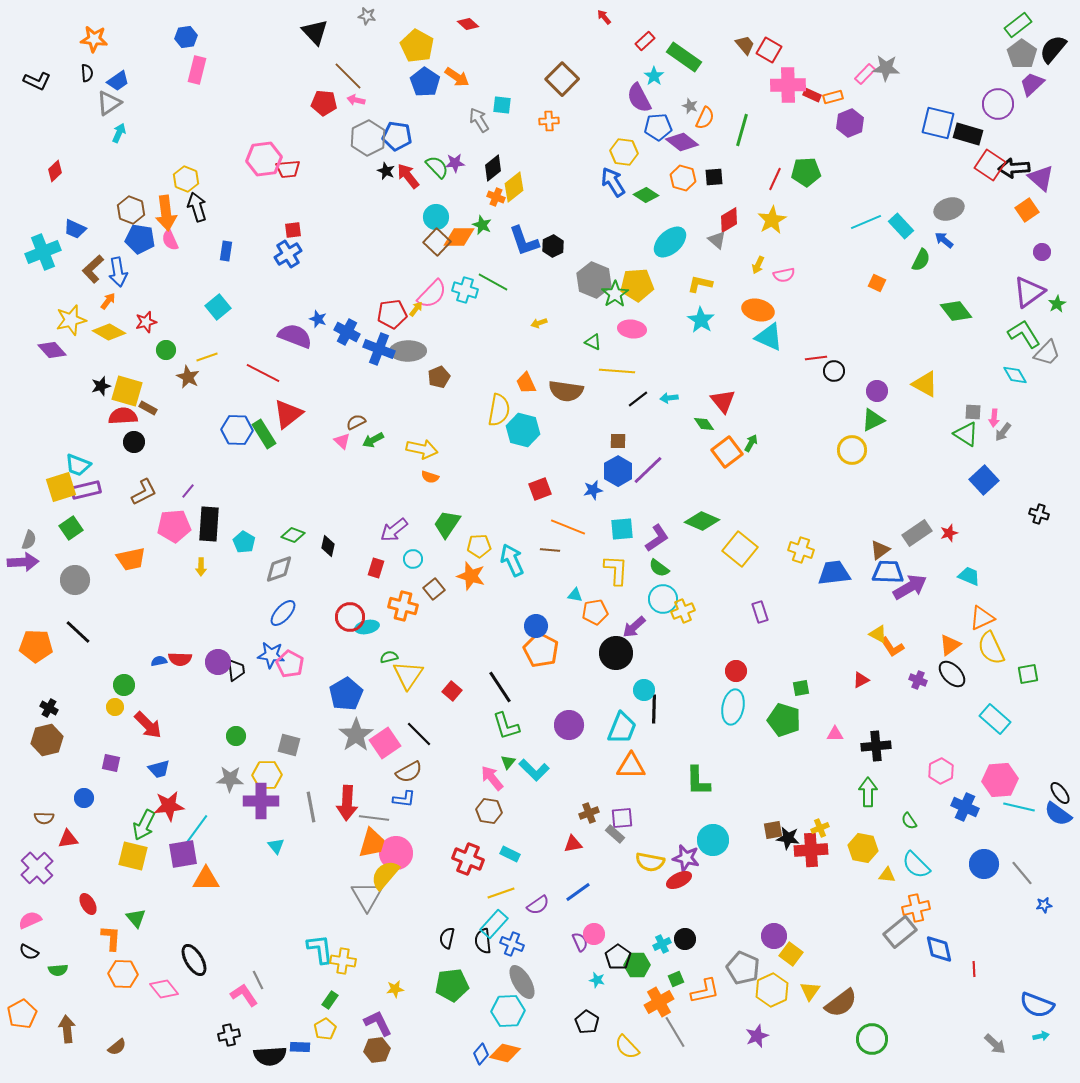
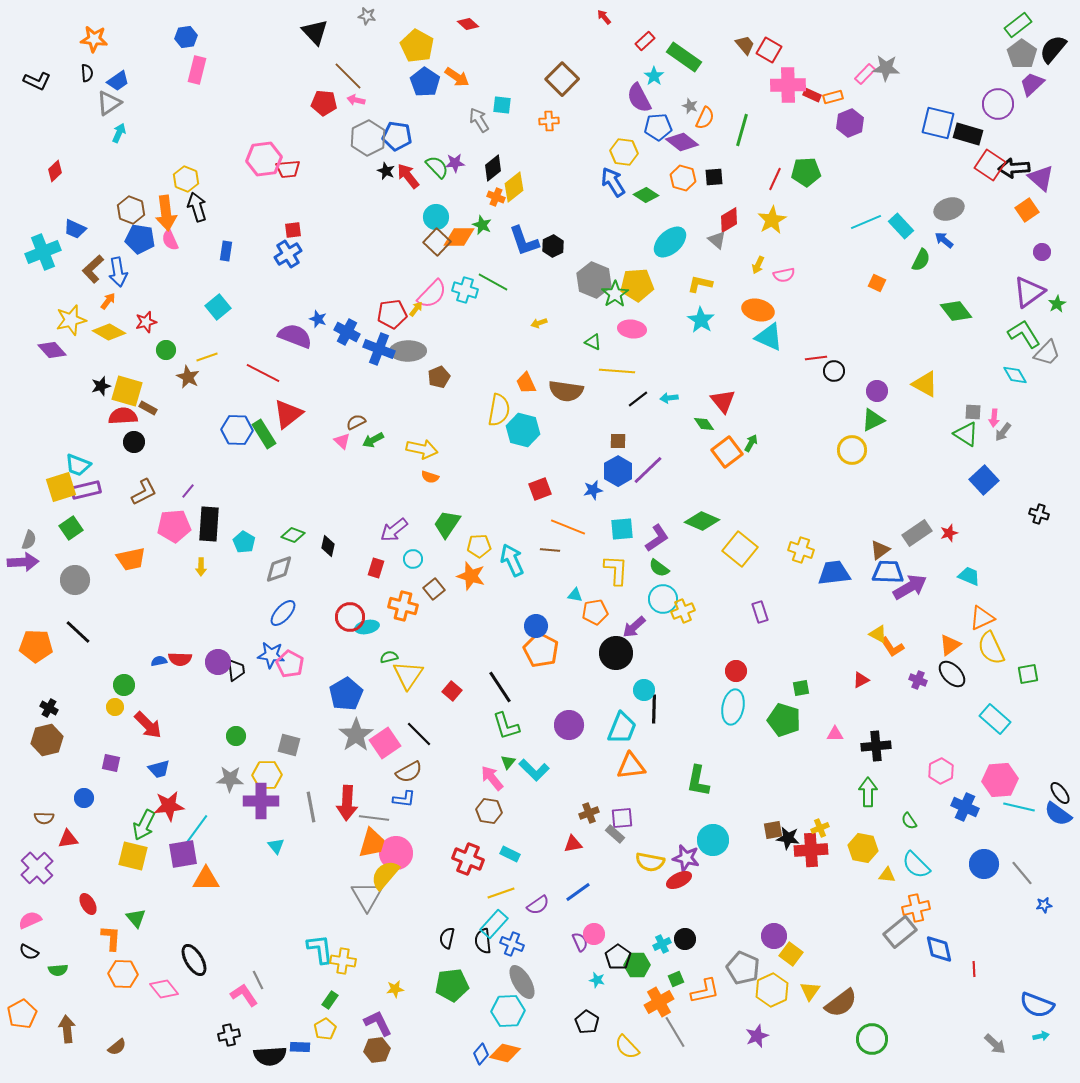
orange triangle at (631, 766): rotated 8 degrees counterclockwise
green L-shape at (698, 781): rotated 12 degrees clockwise
